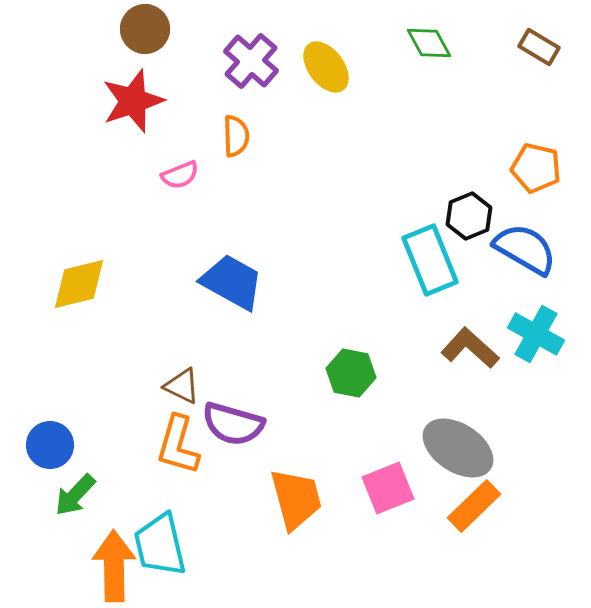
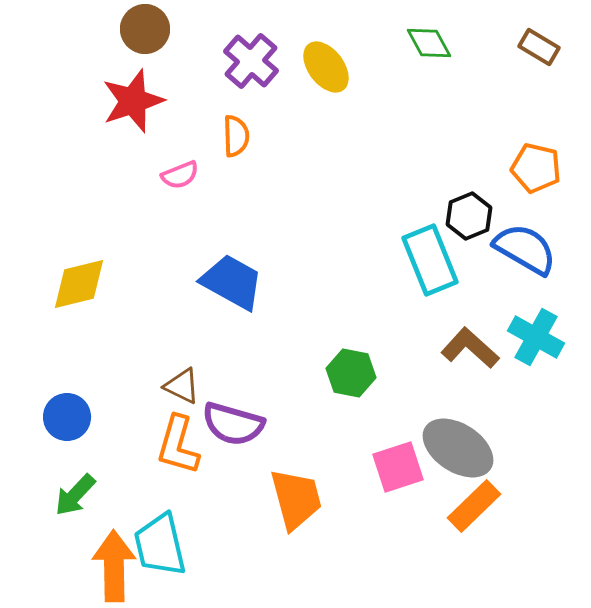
cyan cross: moved 3 px down
blue circle: moved 17 px right, 28 px up
pink square: moved 10 px right, 21 px up; rotated 4 degrees clockwise
